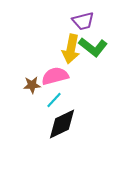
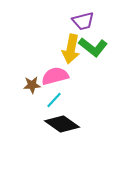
black diamond: rotated 60 degrees clockwise
